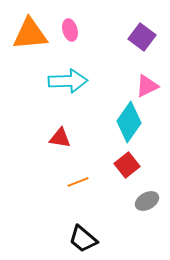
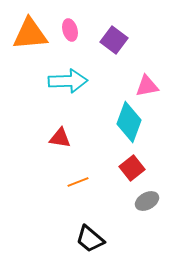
purple square: moved 28 px left, 3 px down
pink triangle: rotated 15 degrees clockwise
cyan diamond: rotated 15 degrees counterclockwise
red square: moved 5 px right, 3 px down
black trapezoid: moved 7 px right
